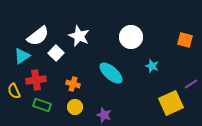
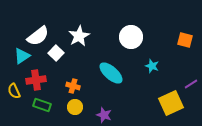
white star: rotated 20 degrees clockwise
orange cross: moved 2 px down
